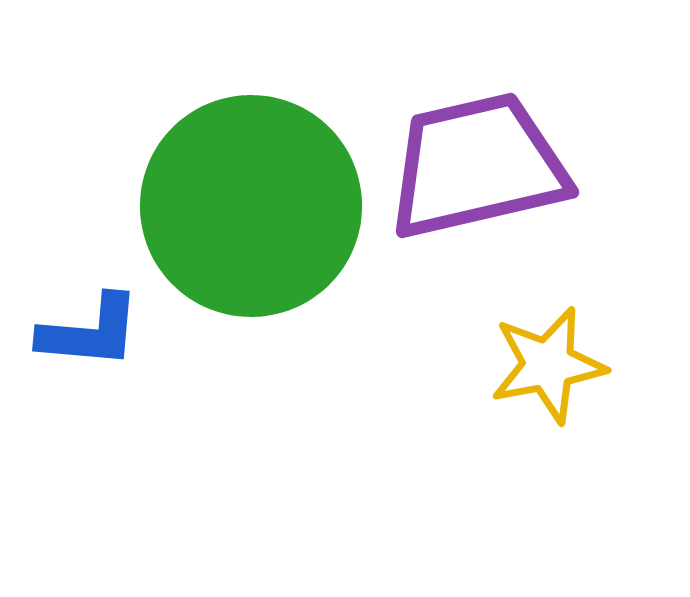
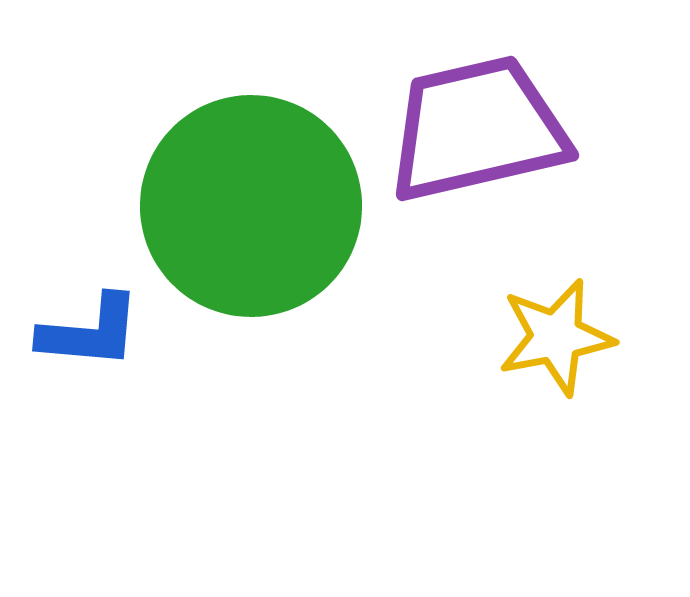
purple trapezoid: moved 37 px up
yellow star: moved 8 px right, 28 px up
